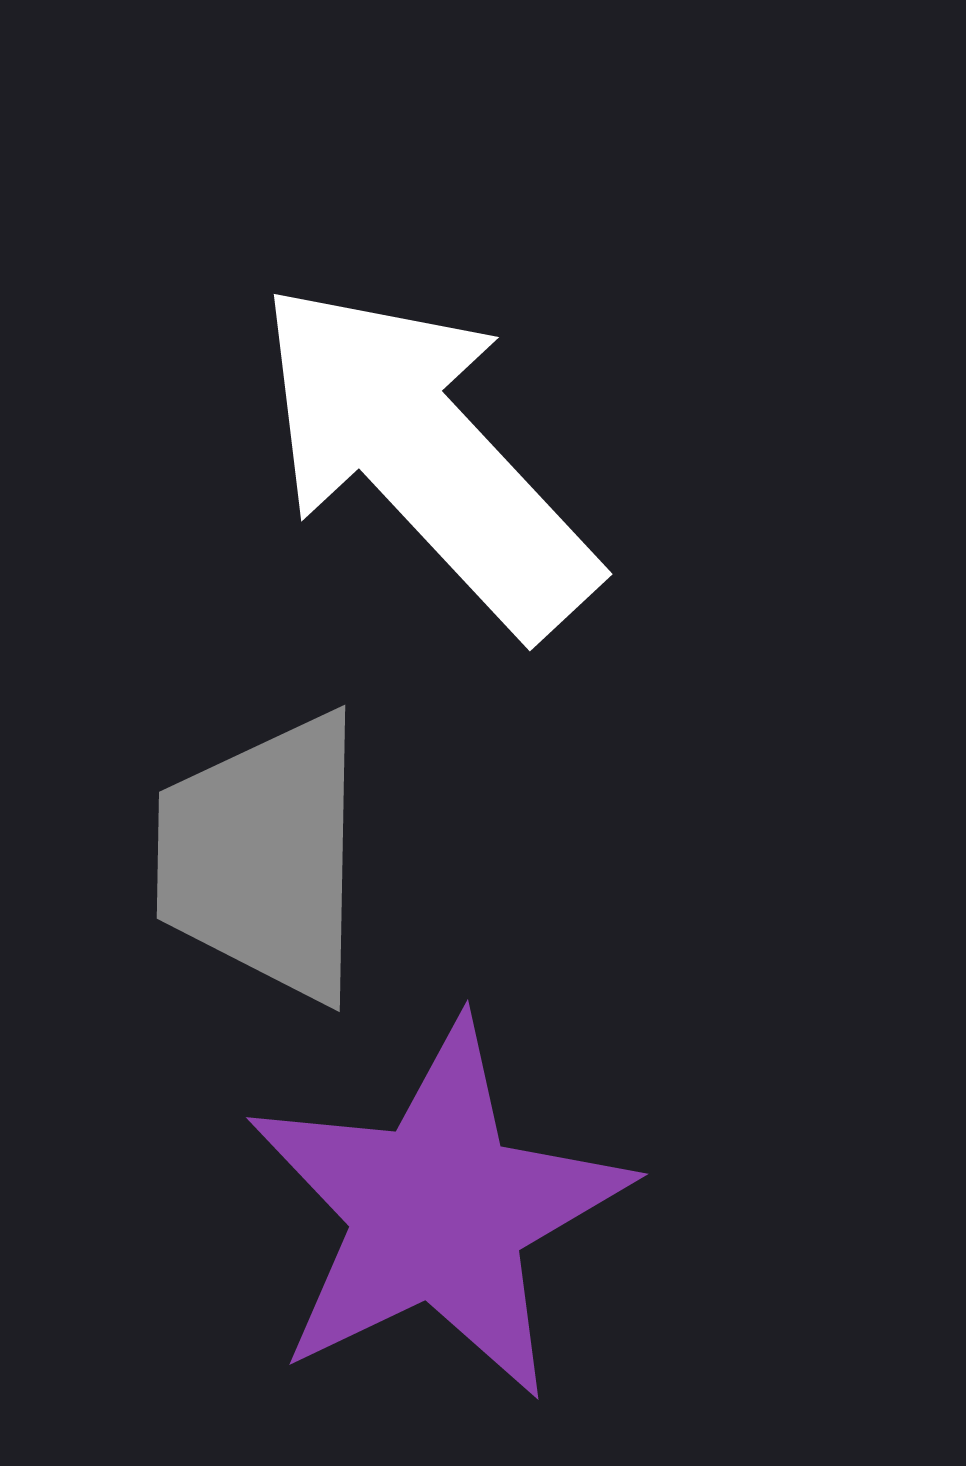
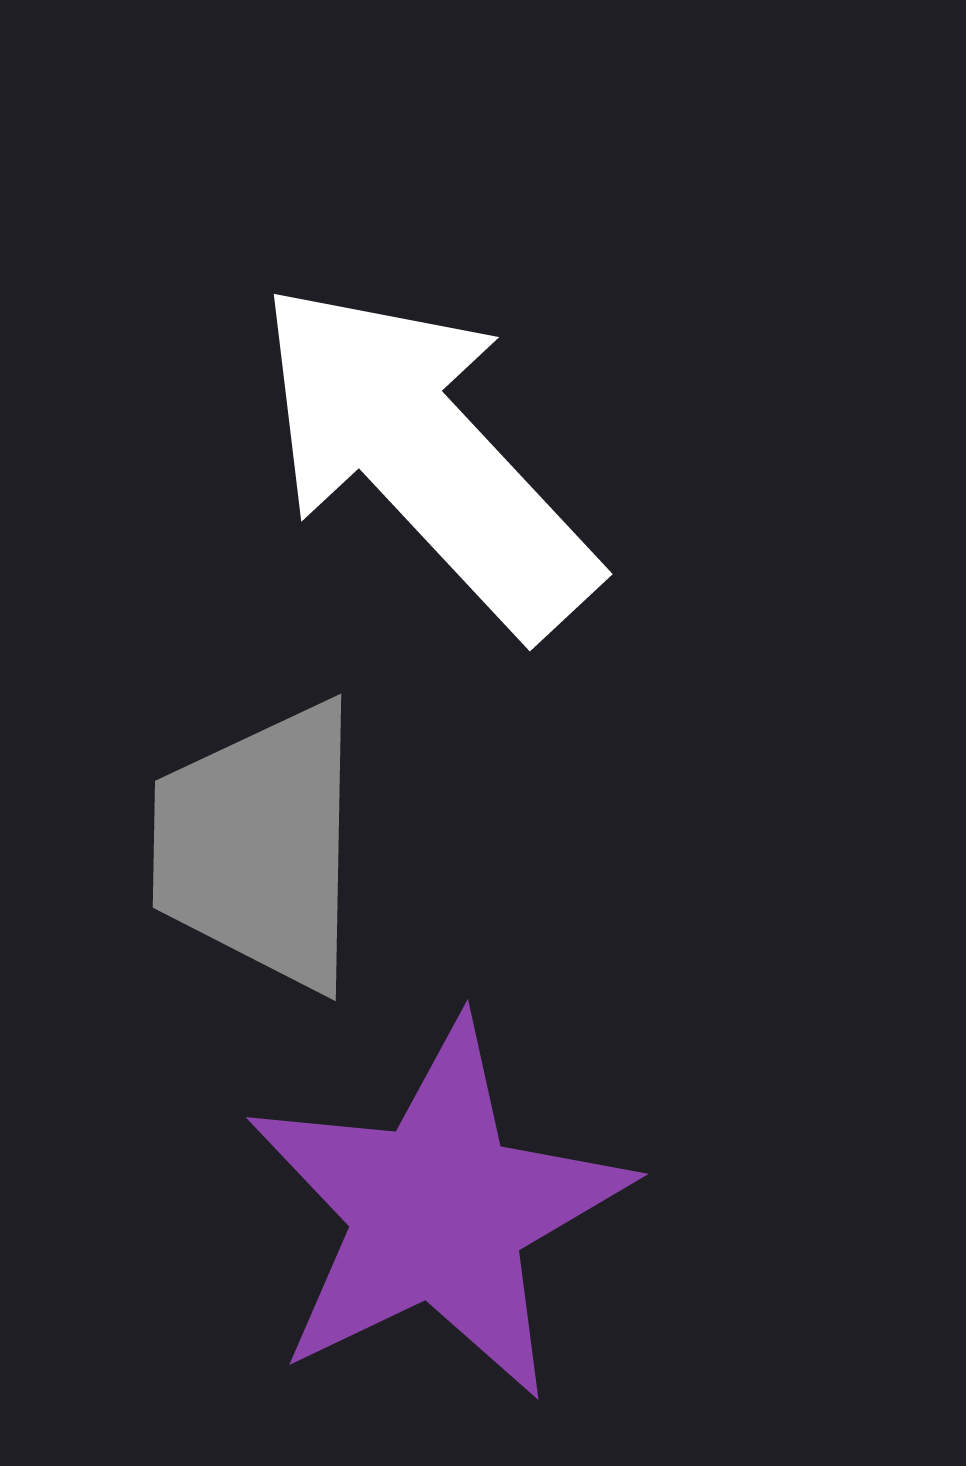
gray trapezoid: moved 4 px left, 11 px up
